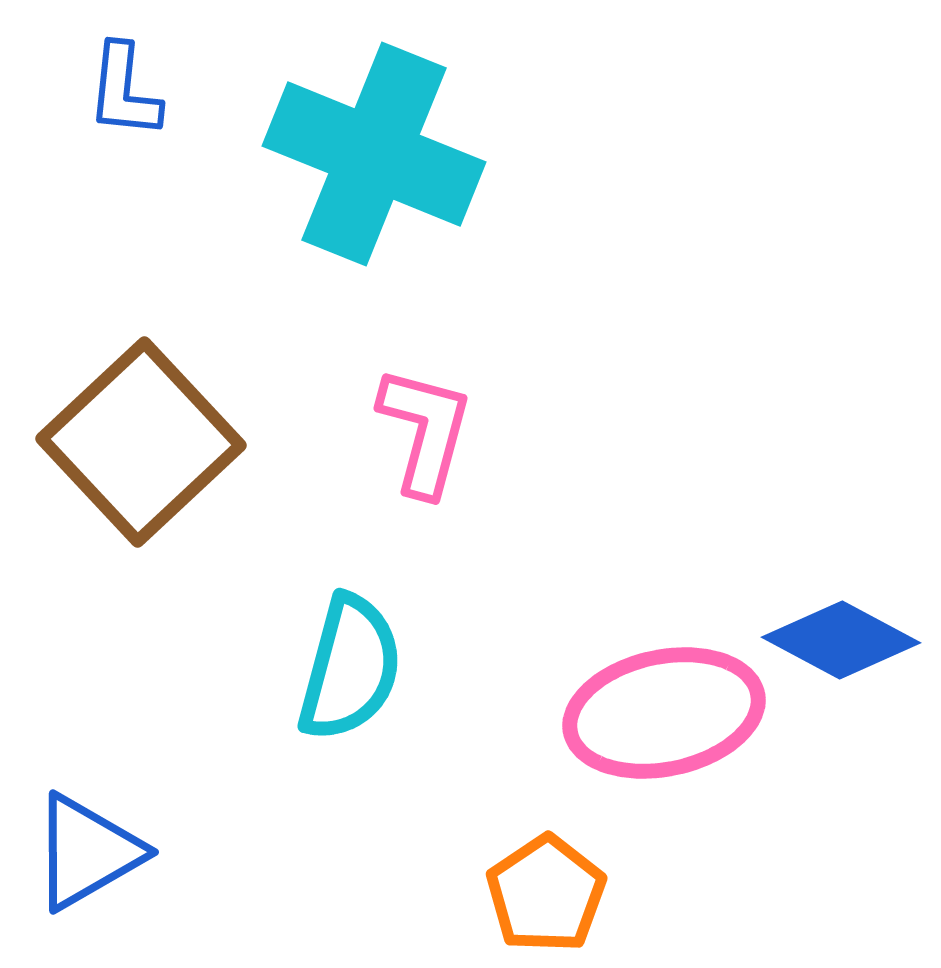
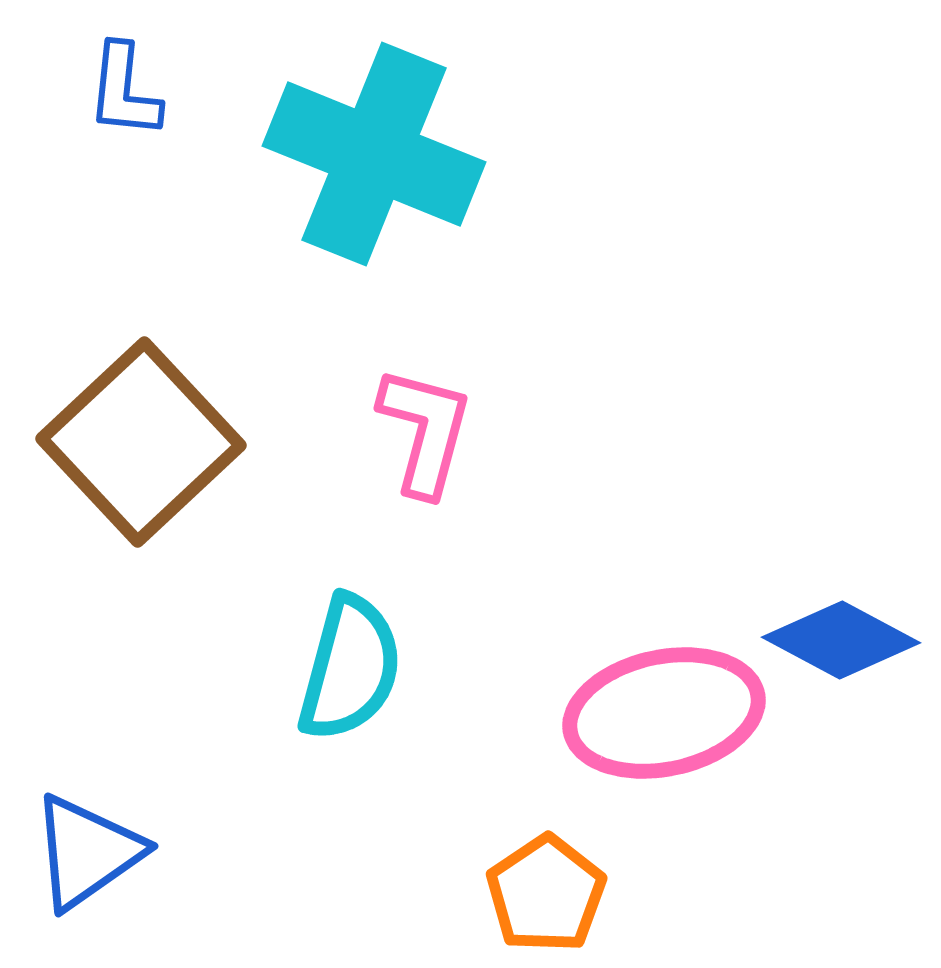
blue triangle: rotated 5 degrees counterclockwise
